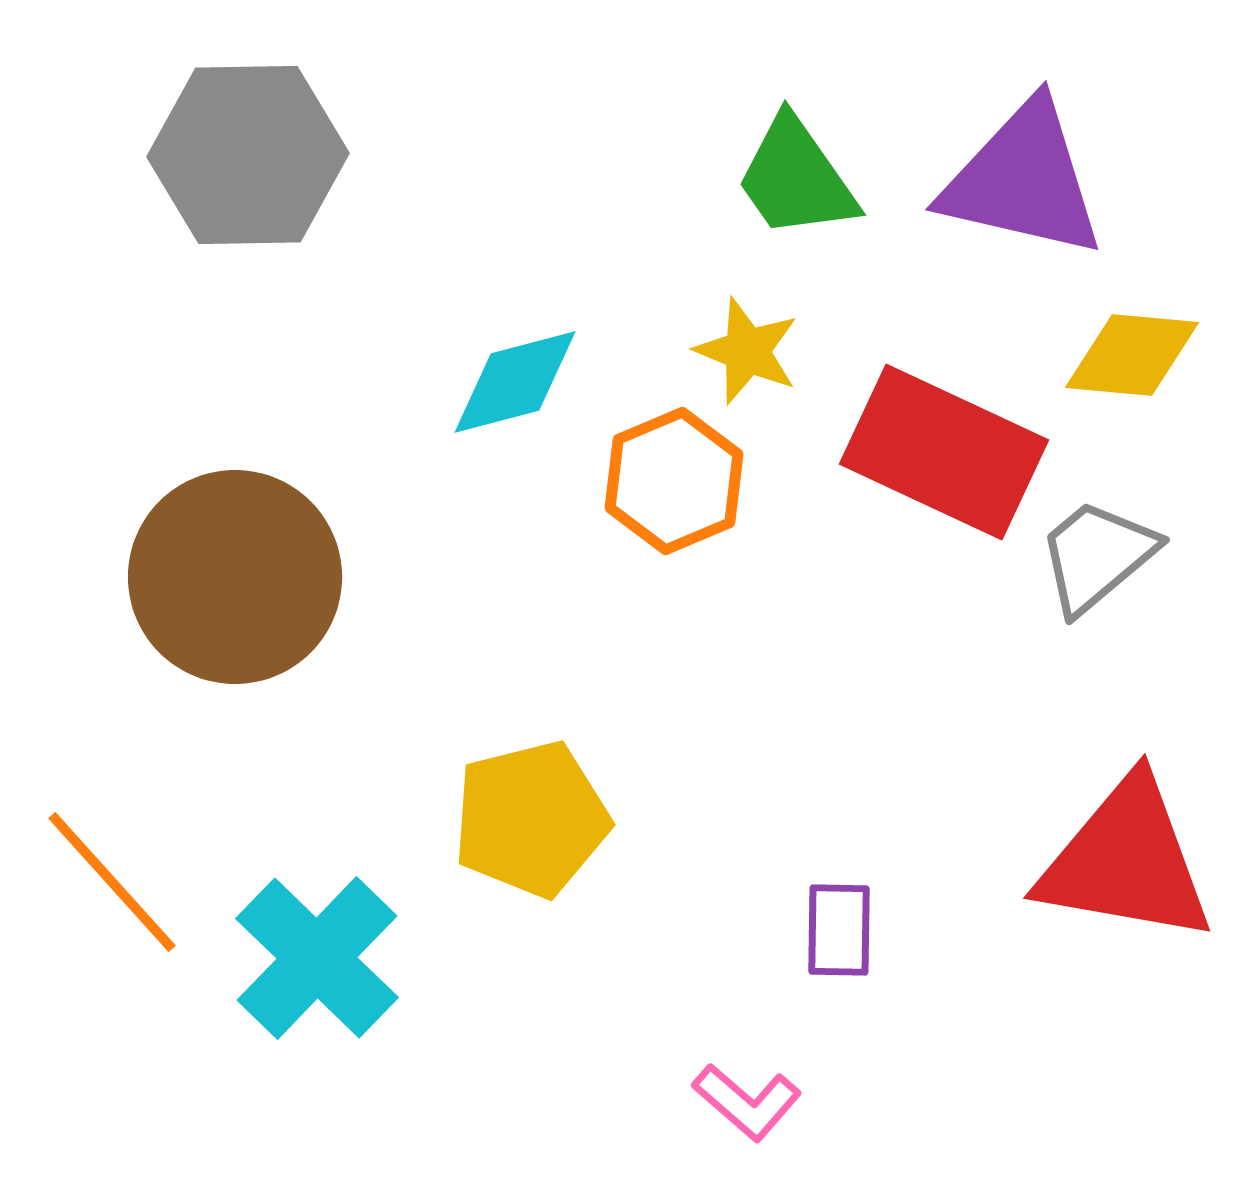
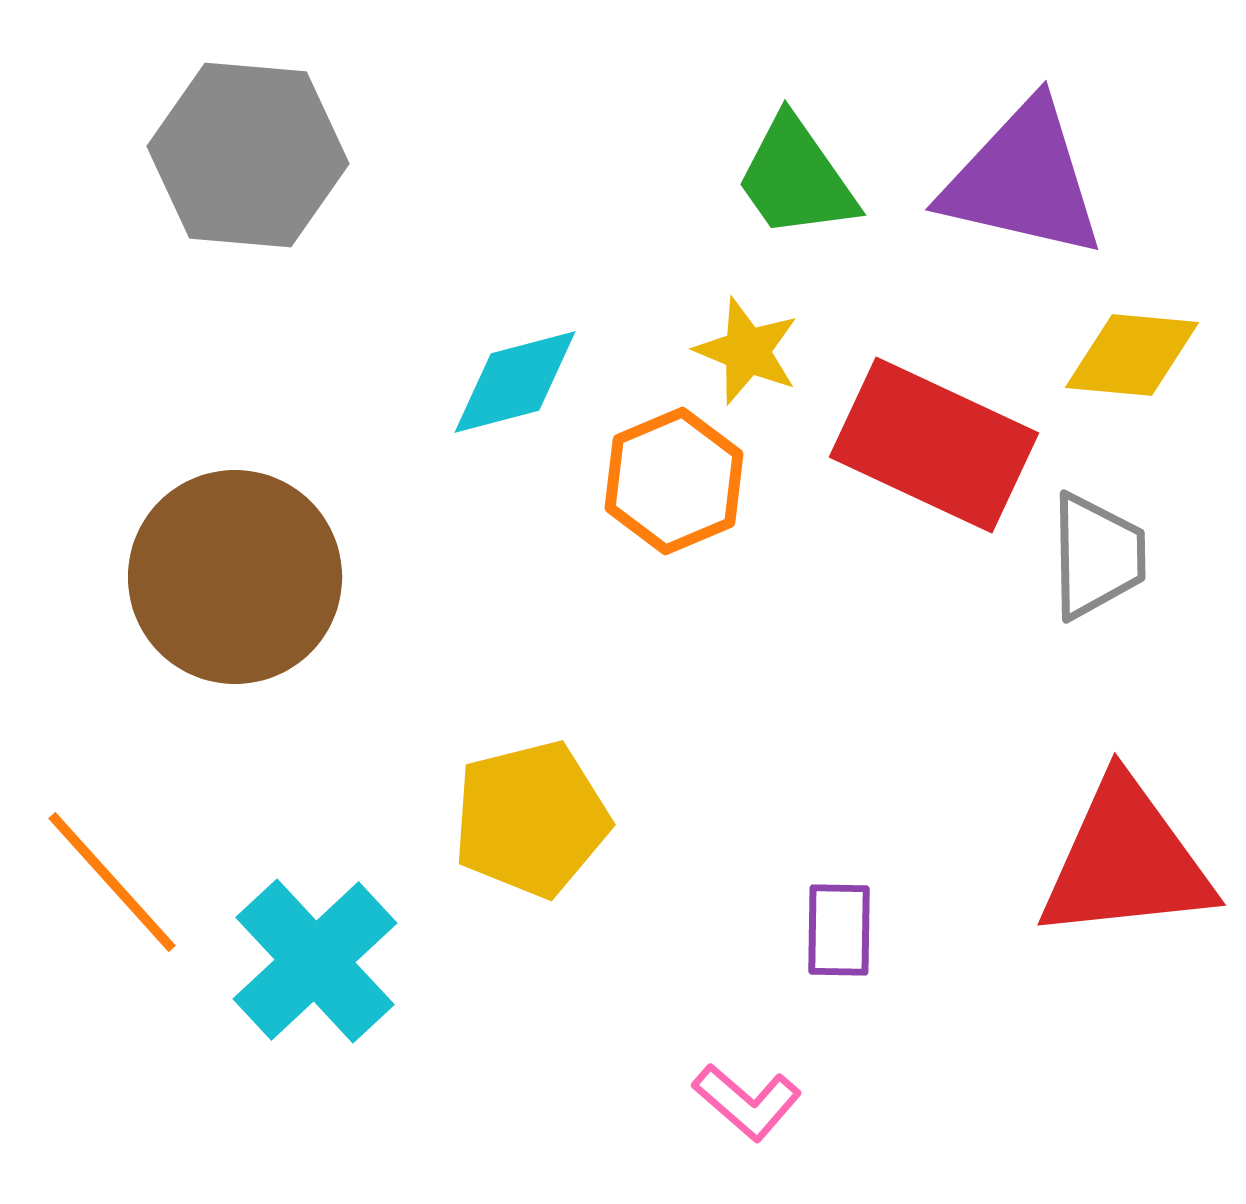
gray hexagon: rotated 6 degrees clockwise
red rectangle: moved 10 px left, 7 px up
gray trapezoid: rotated 129 degrees clockwise
red triangle: rotated 16 degrees counterclockwise
cyan cross: moved 2 px left, 3 px down; rotated 3 degrees clockwise
